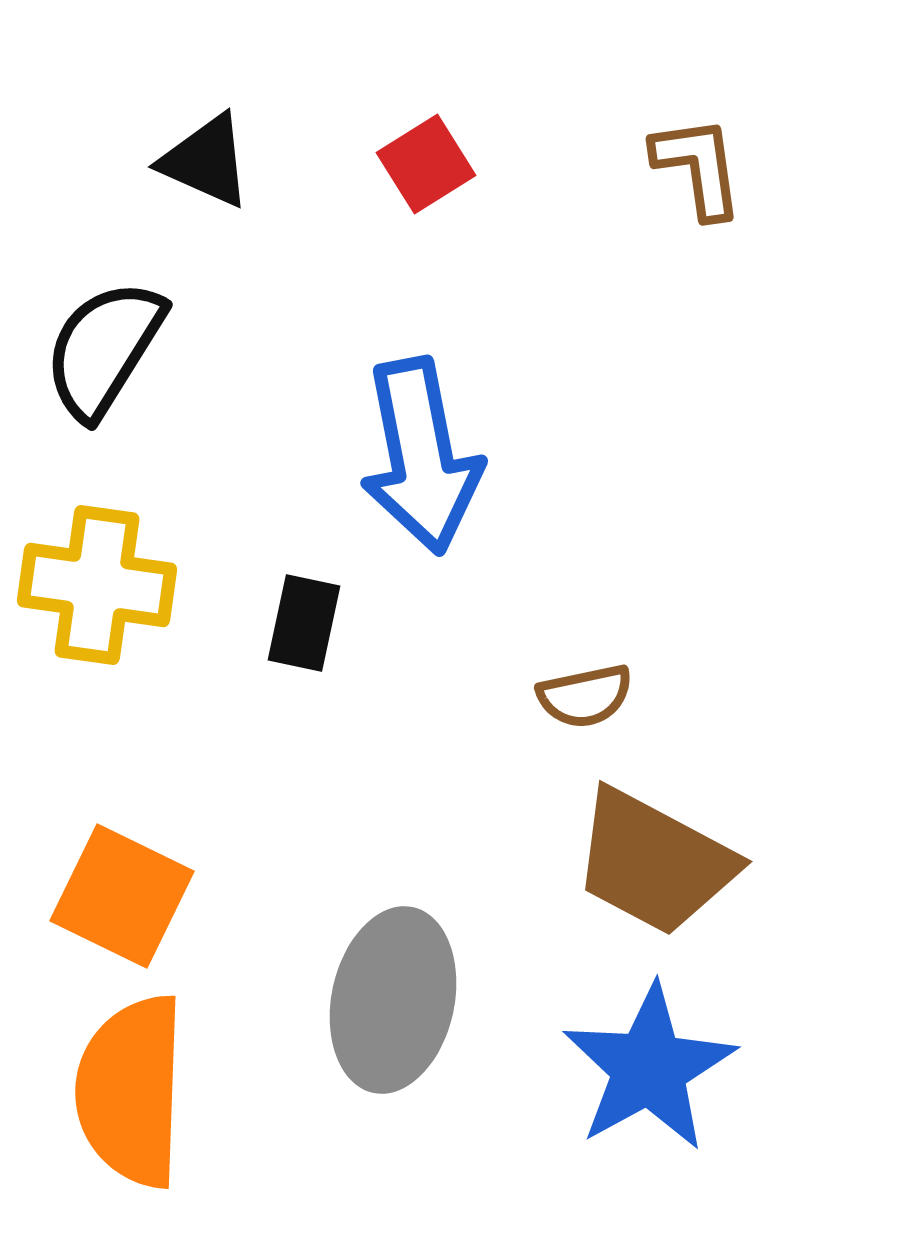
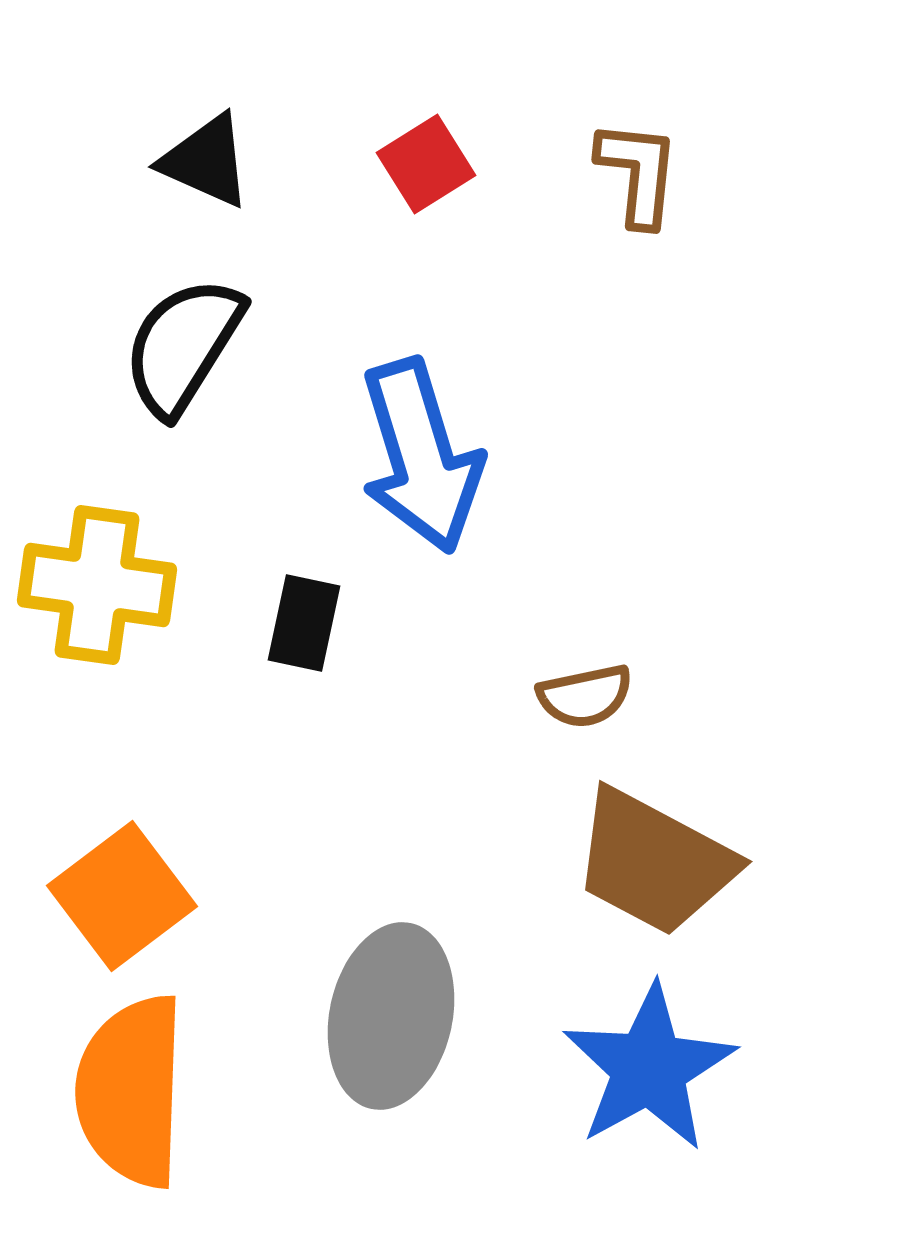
brown L-shape: moved 60 px left, 6 px down; rotated 14 degrees clockwise
black semicircle: moved 79 px right, 3 px up
blue arrow: rotated 6 degrees counterclockwise
orange square: rotated 27 degrees clockwise
gray ellipse: moved 2 px left, 16 px down
